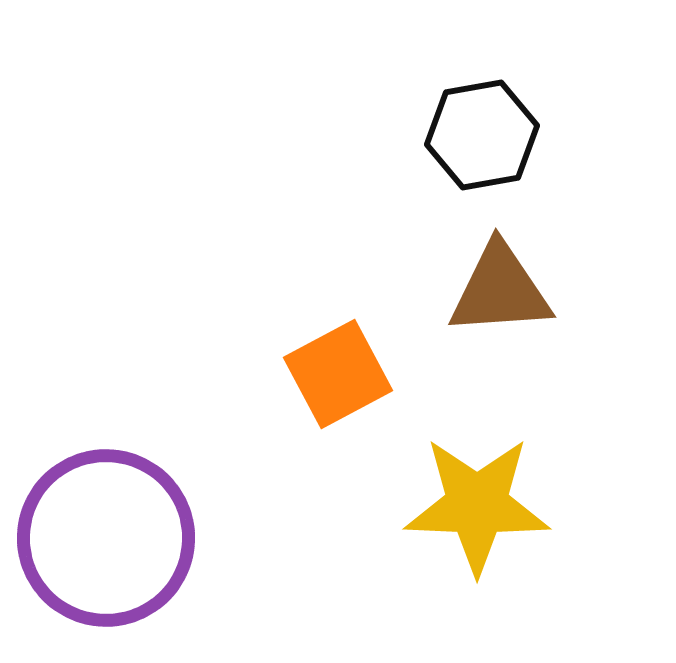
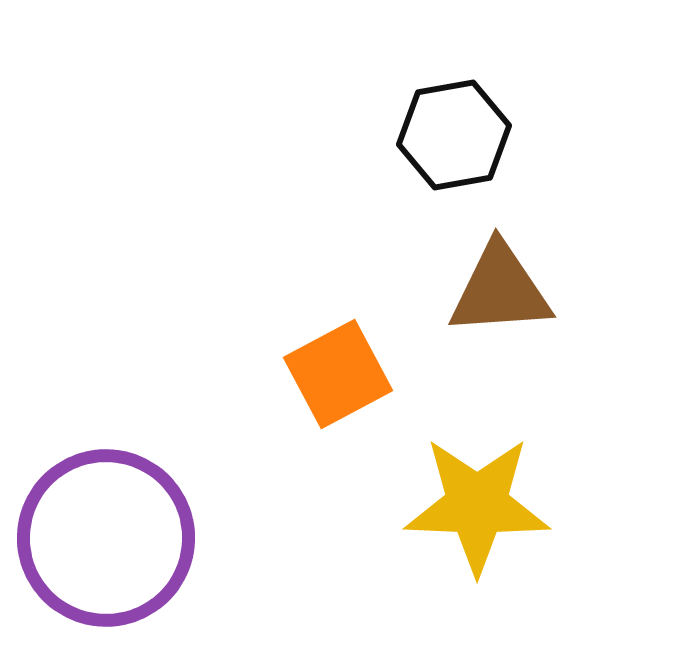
black hexagon: moved 28 px left
